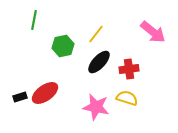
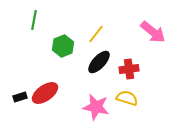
green hexagon: rotated 10 degrees counterclockwise
